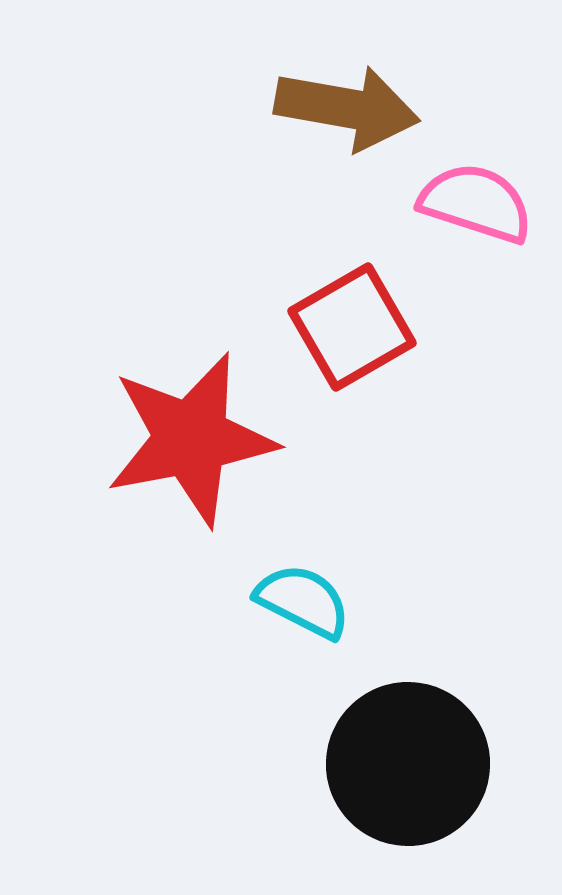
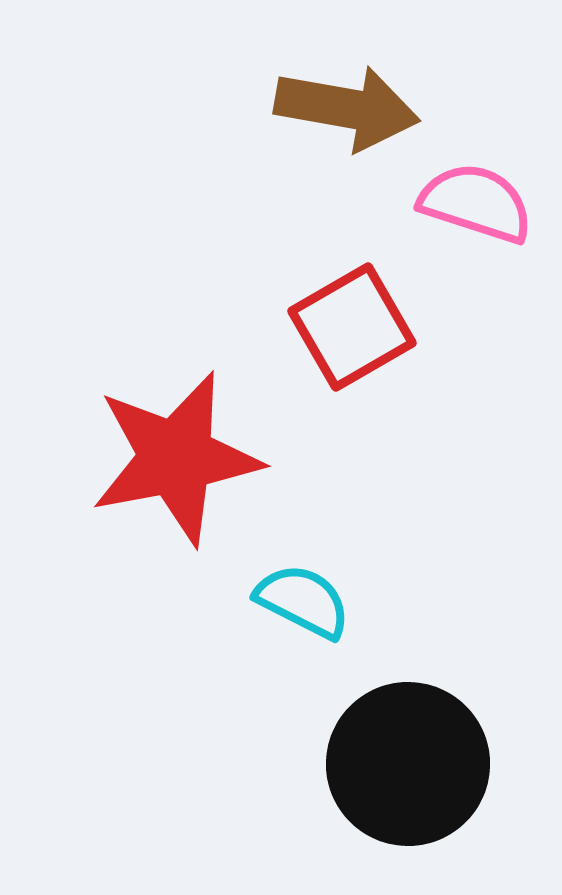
red star: moved 15 px left, 19 px down
